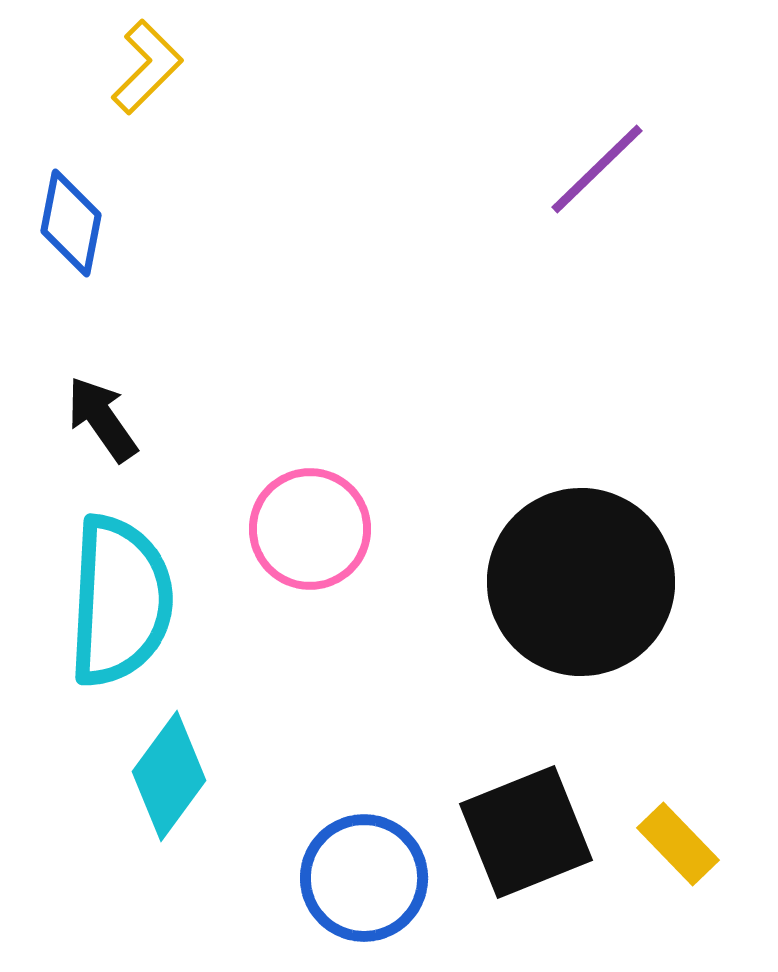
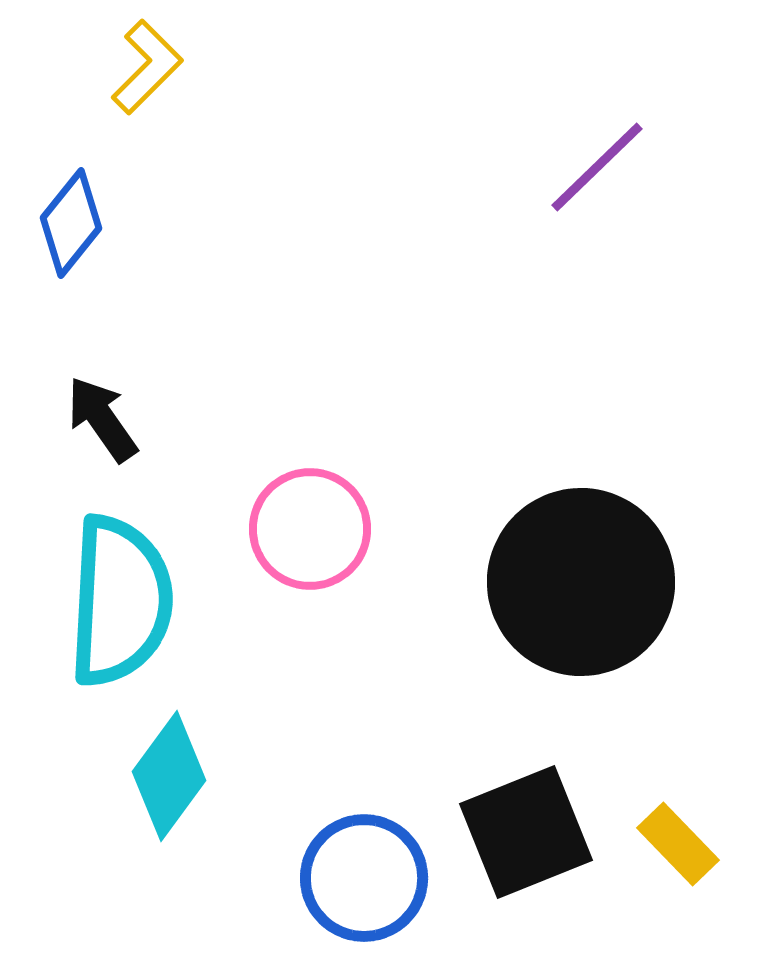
purple line: moved 2 px up
blue diamond: rotated 28 degrees clockwise
